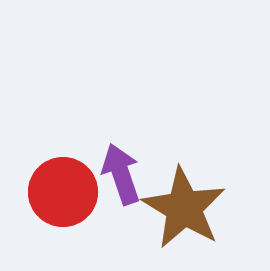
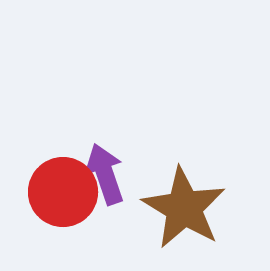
purple arrow: moved 16 px left
